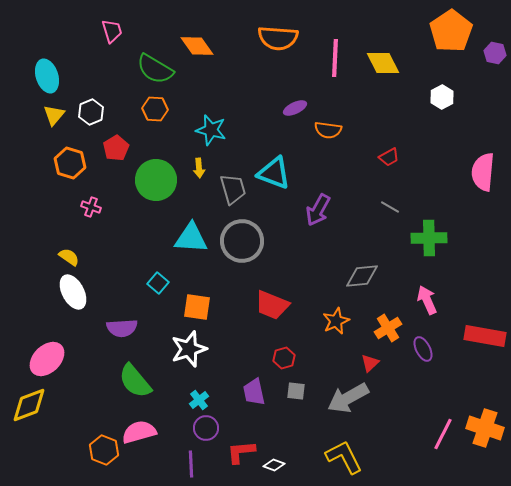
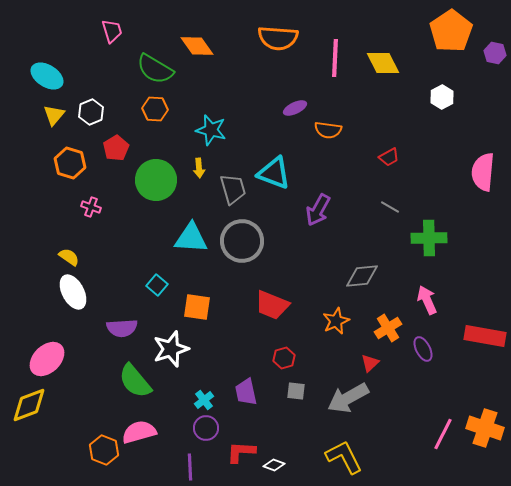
cyan ellipse at (47, 76): rotated 40 degrees counterclockwise
cyan square at (158, 283): moved 1 px left, 2 px down
white star at (189, 349): moved 18 px left
purple trapezoid at (254, 392): moved 8 px left
cyan cross at (199, 400): moved 5 px right
red L-shape at (241, 452): rotated 8 degrees clockwise
purple line at (191, 464): moved 1 px left, 3 px down
